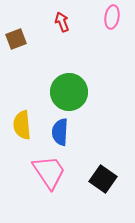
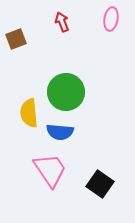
pink ellipse: moved 1 px left, 2 px down
green circle: moved 3 px left
yellow semicircle: moved 7 px right, 12 px up
blue semicircle: rotated 88 degrees counterclockwise
pink trapezoid: moved 1 px right, 2 px up
black square: moved 3 px left, 5 px down
